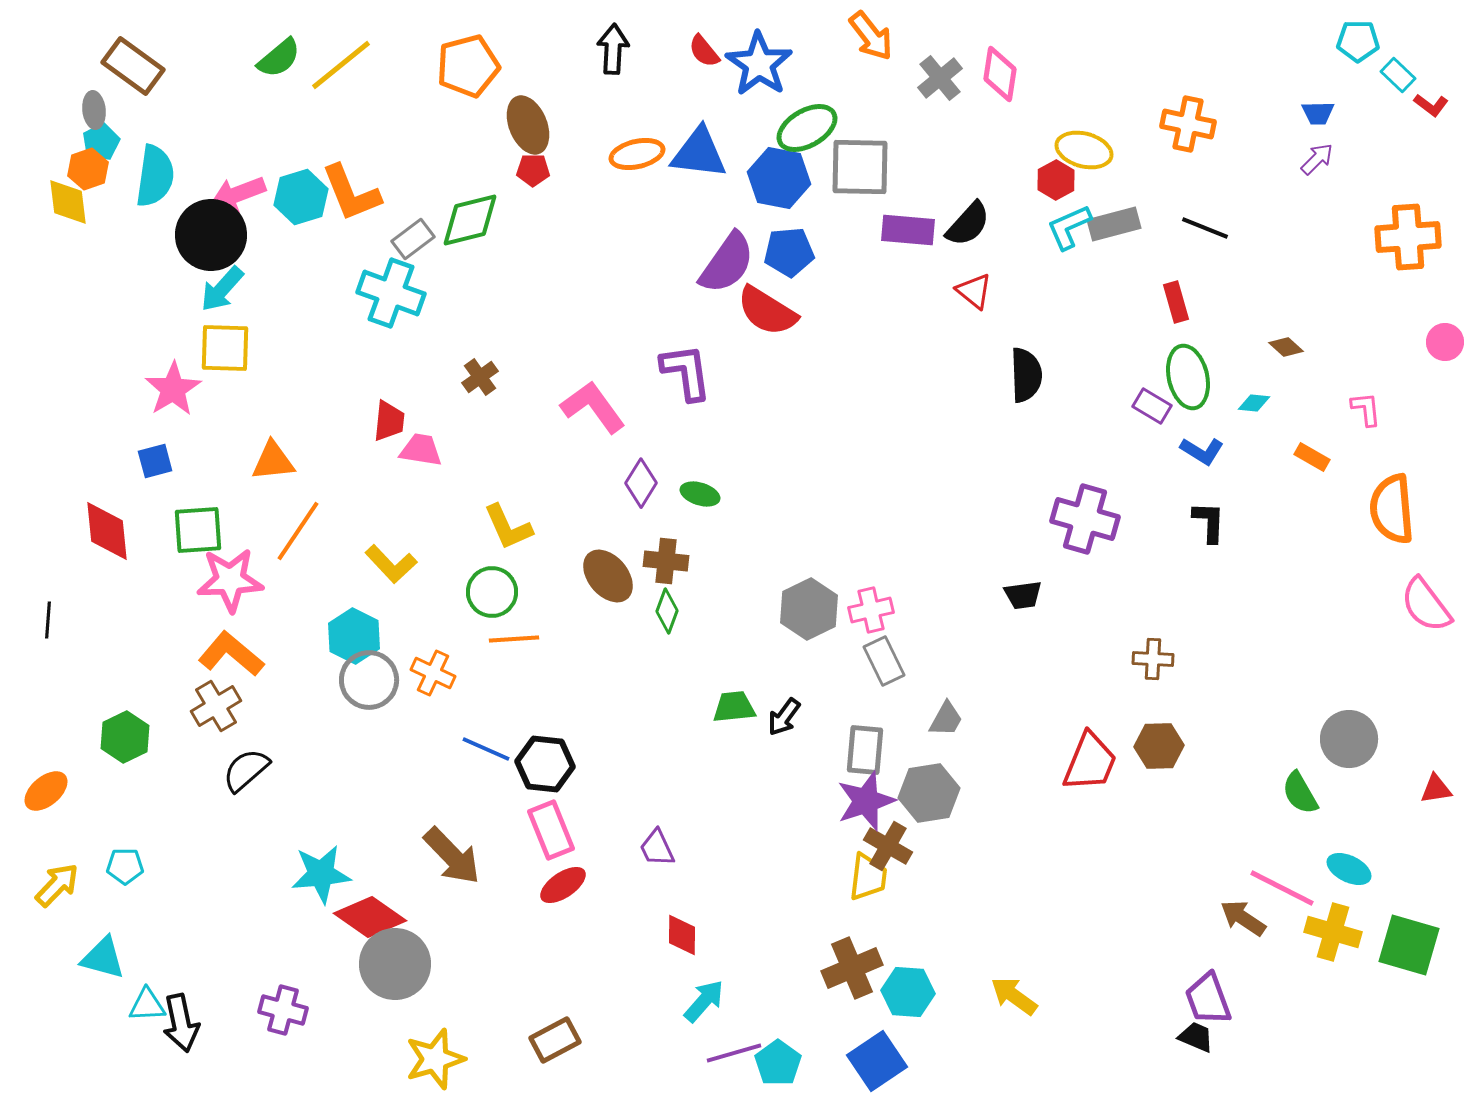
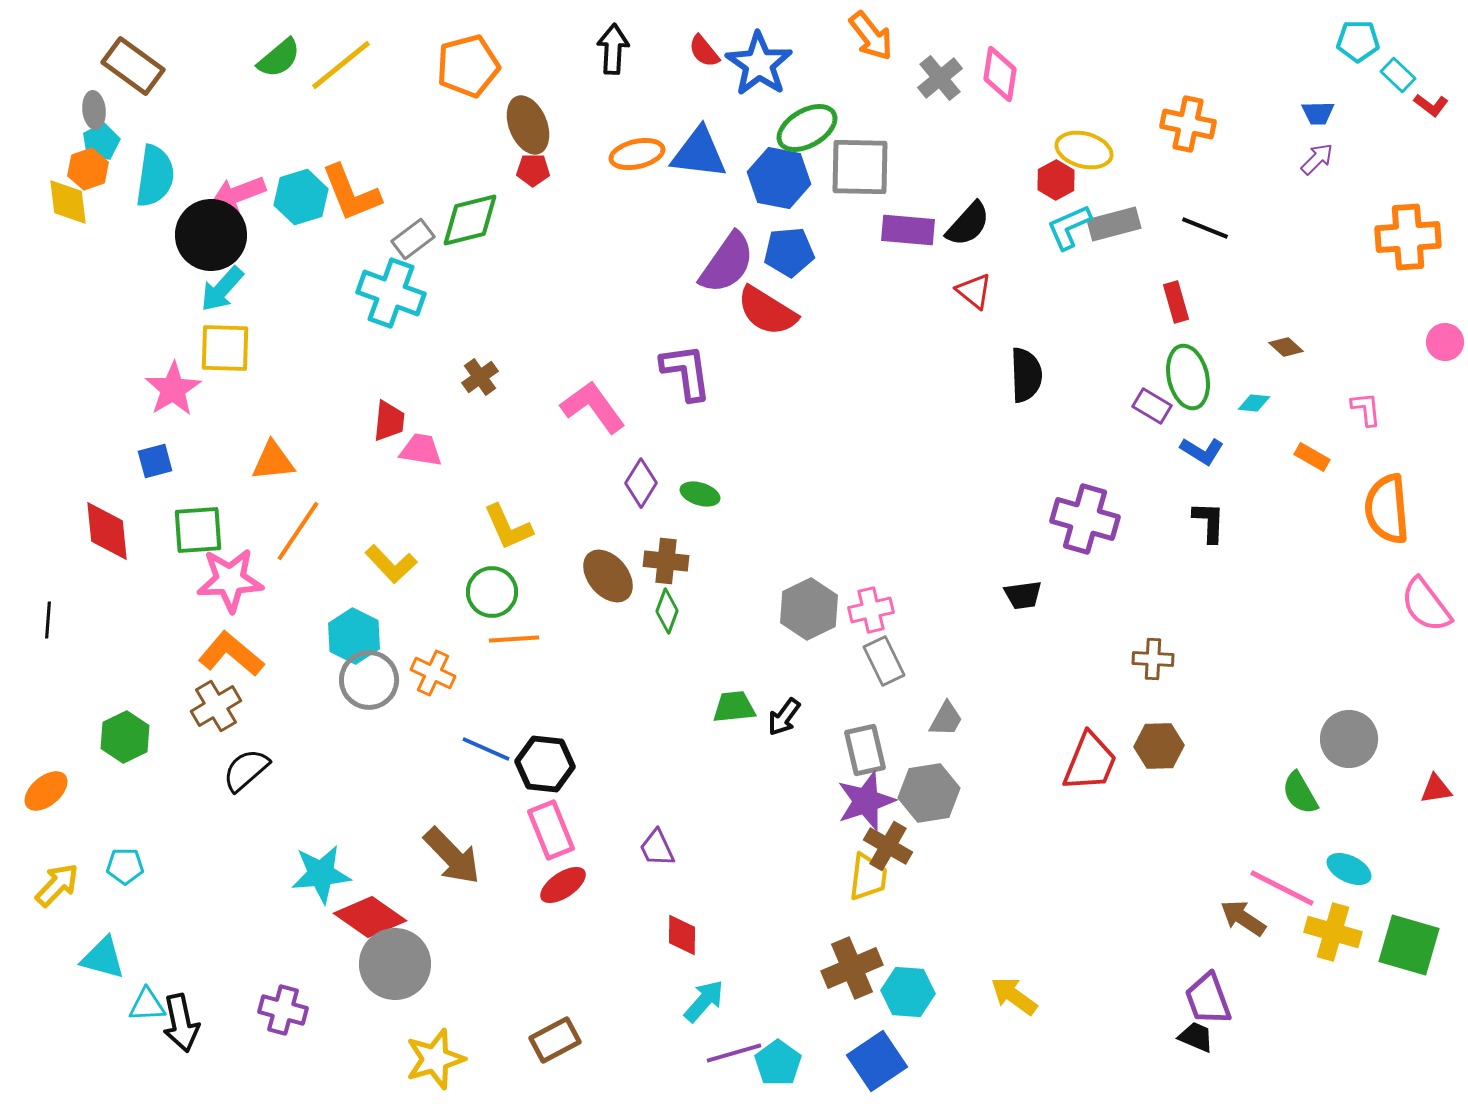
orange semicircle at (1392, 509): moved 5 px left
gray rectangle at (865, 750): rotated 18 degrees counterclockwise
